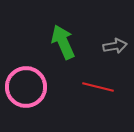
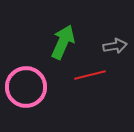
green arrow: rotated 48 degrees clockwise
red line: moved 8 px left, 12 px up; rotated 28 degrees counterclockwise
